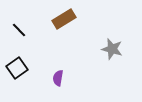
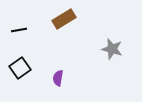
black line: rotated 56 degrees counterclockwise
black square: moved 3 px right
